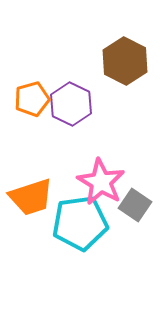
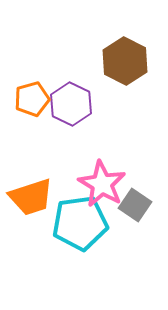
pink star: moved 1 px right, 2 px down
